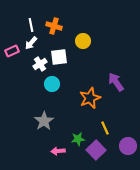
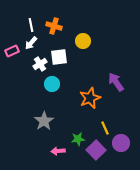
purple circle: moved 7 px left, 3 px up
